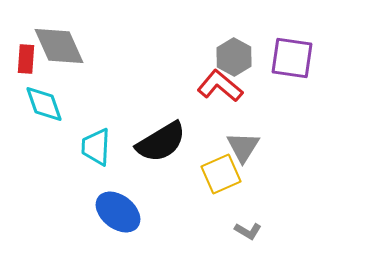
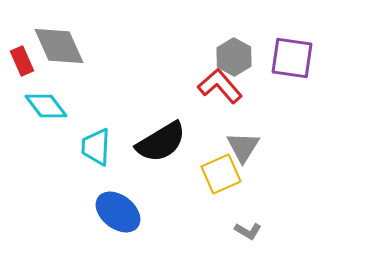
red rectangle: moved 4 px left, 2 px down; rotated 28 degrees counterclockwise
red L-shape: rotated 9 degrees clockwise
cyan diamond: moved 2 px right, 2 px down; rotated 18 degrees counterclockwise
